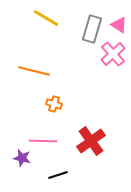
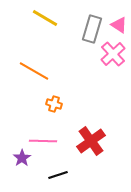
yellow line: moved 1 px left
orange line: rotated 16 degrees clockwise
purple star: rotated 24 degrees clockwise
